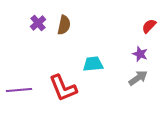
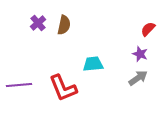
red semicircle: moved 1 px left, 3 px down
purple line: moved 5 px up
